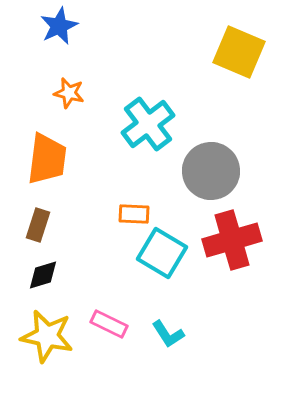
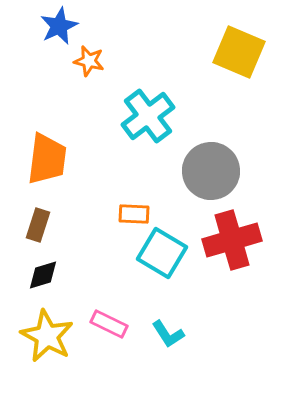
orange star: moved 20 px right, 32 px up
cyan cross: moved 8 px up
yellow star: rotated 16 degrees clockwise
